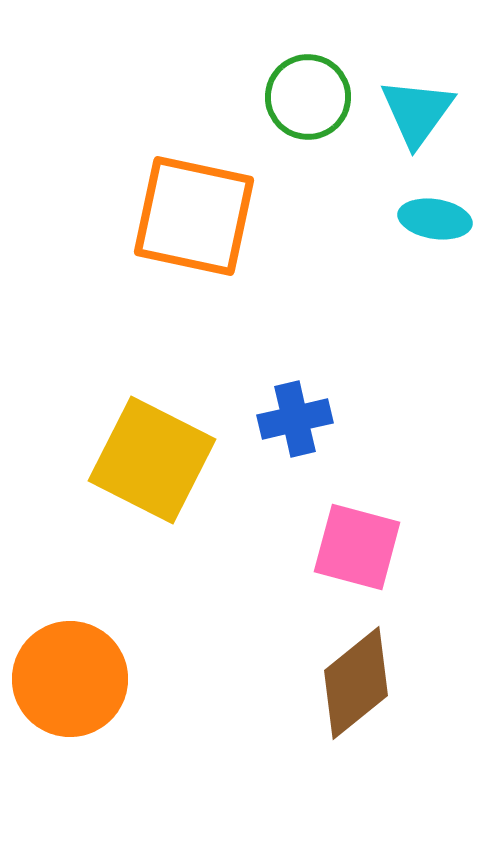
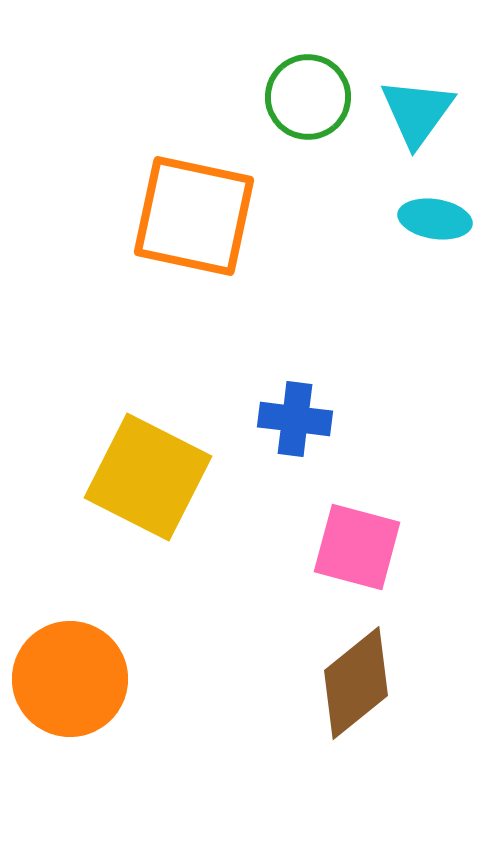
blue cross: rotated 20 degrees clockwise
yellow square: moved 4 px left, 17 px down
